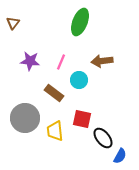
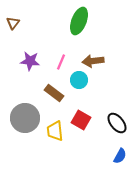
green ellipse: moved 1 px left, 1 px up
brown arrow: moved 9 px left
red square: moved 1 px left, 1 px down; rotated 18 degrees clockwise
black ellipse: moved 14 px right, 15 px up
